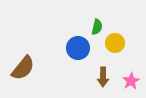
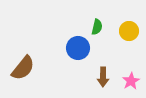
yellow circle: moved 14 px right, 12 px up
